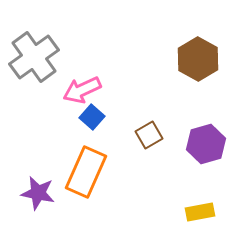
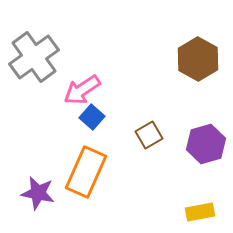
pink arrow: rotated 9 degrees counterclockwise
